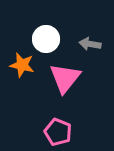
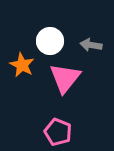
white circle: moved 4 px right, 2 px down
gray arrow: moved 1 px right, 1 px down
orange star: rotated 15 degrees clockwise
